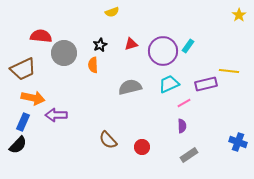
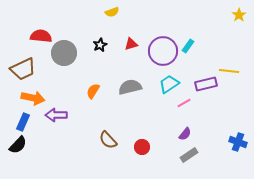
orange semicircle: moved 26 px down; rotated 35 degrees clockwise
cyan trapezoid: rotated 10 degrees counterclockwise
purple semicircle: moved 3 px right, 8 px down; rotated 40 degrees clockwise
